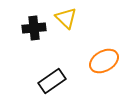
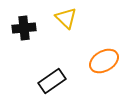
black cross: moved 10 px left
